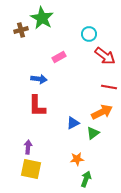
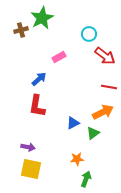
green star: rotated 15 degrees clockwise
blue arrow: rotated 49 degrees counterclockwise
red L-shape: rotated 10 degrees clockwise
orange arrow: moved 1 px right
purple arrow: rotated 96 degrees clockwise
